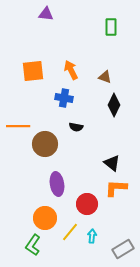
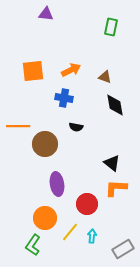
green rectangle: rotated 12 degrees clockwise
orange arrow: rotated 90 degrees clockwise
black diamond: moved 1 px right; rotated 35 degrees counterclockwise
